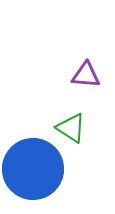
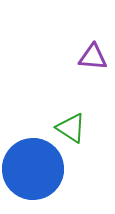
purple triangle: moved 7 px right, 18 px up
